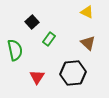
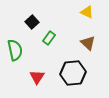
green rectangle: moved 1 px up
